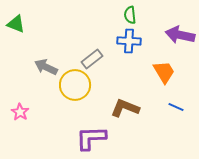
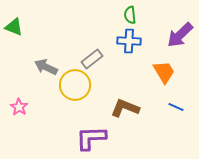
green triangle: moved 2 px left, 3 px down
purple arrow: rotated 56 degrees counterclockwise
pink star: moved 1 px left, 5 px up
